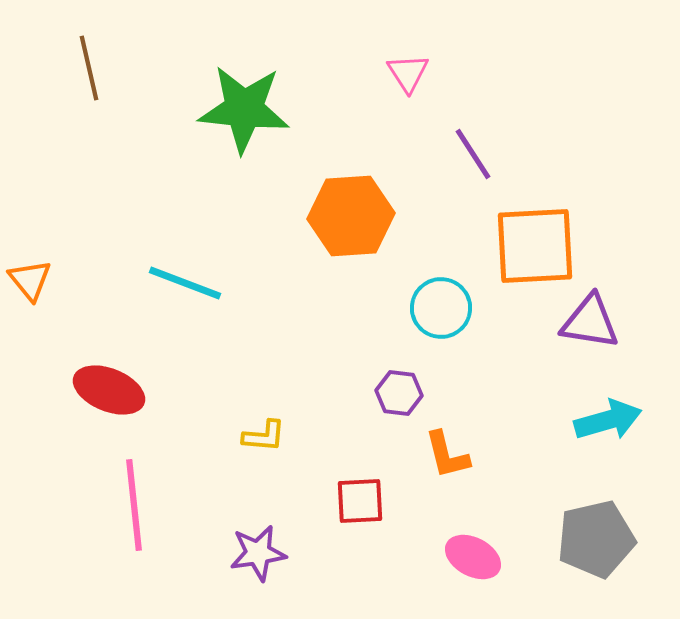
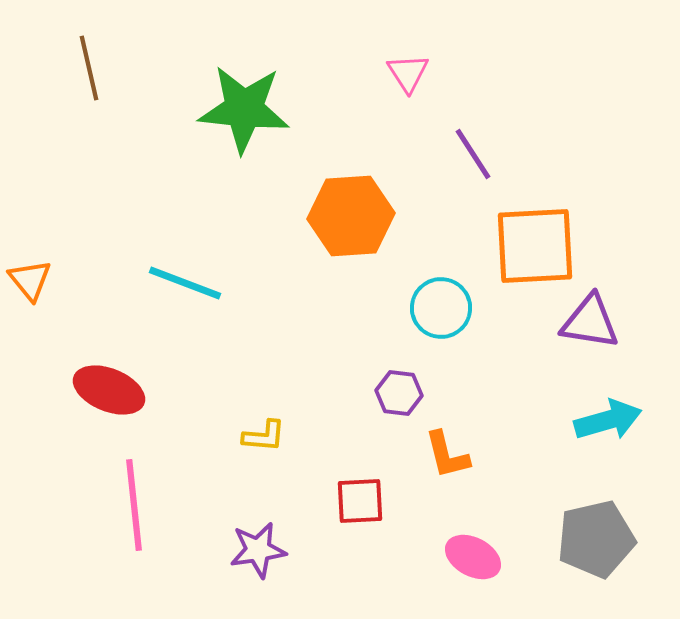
purple star: moved 3 px up
